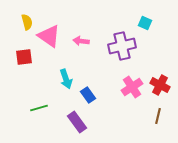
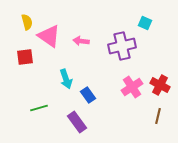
red square: moved 1 px right
